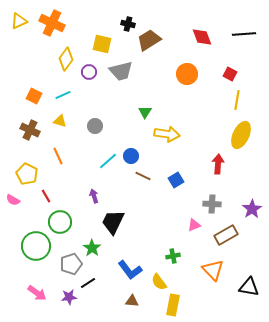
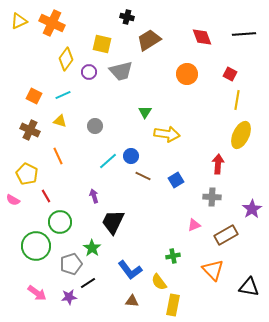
black cross at (128, 24): moved 1 px left, 7 px up
gray cross at (212, 204): moved 7 px up
